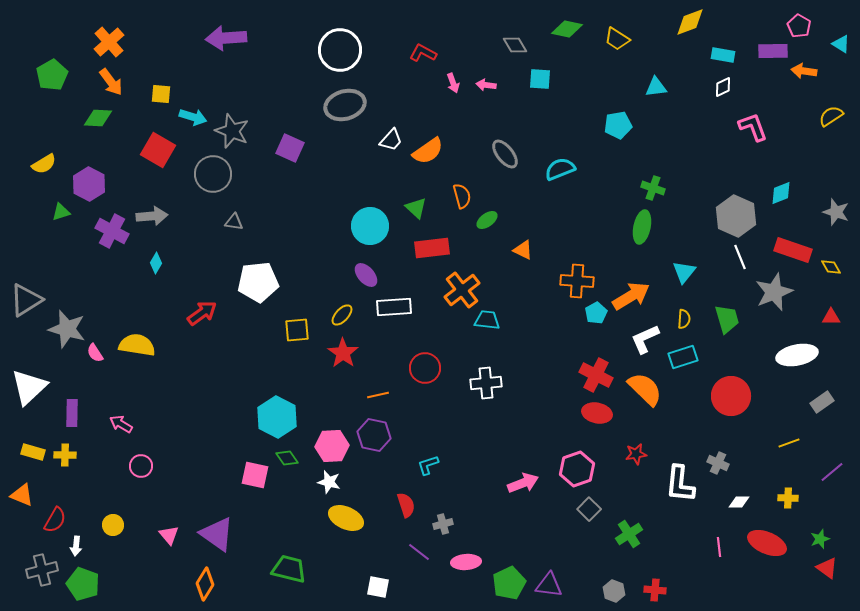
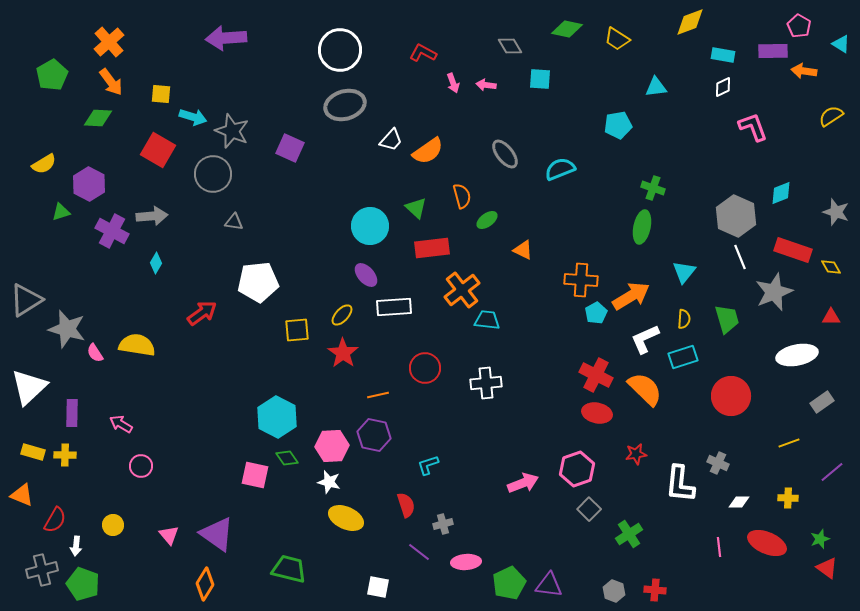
gray diamond at (515, 45): moved 5 px left, 1 px down
orange cross at (577, 281): moved 4 px right, 1 px up
